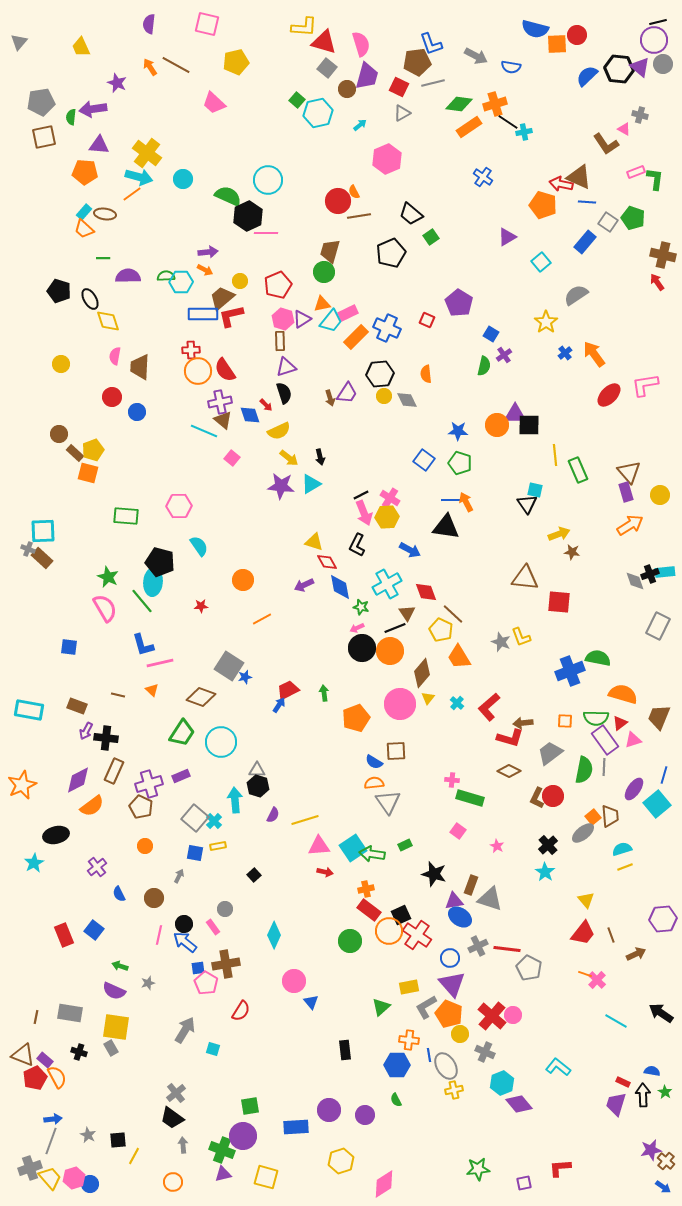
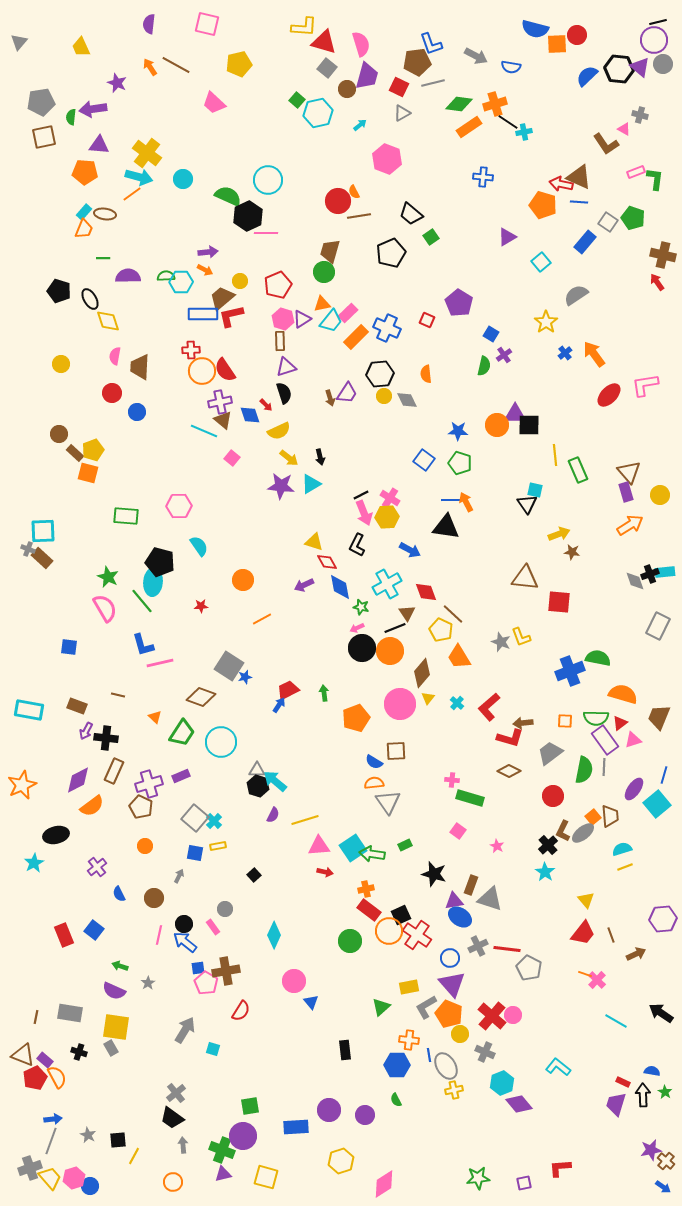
yellow pentagon at (236, 62): moved 3 px right, 2 px down
pink hexagon at (387, 159): rotated 16 degrees counterclockwise
blue cross at (483, 177): rotated 30 degrees counterclockwise
blue line at (587, 202): moved 8 px left
orange trapezoid at (84, 229): rotated 110 degrees counterclockwise
pink rectangle at (348, 313): rotated 18 degrees counterclockwise
orange circle at (198, 371): moved 4 px right
red circle at (112, 397): moved 4 px up
orange triangle at (152, 690): moved 3 px right, 27 px down
brown L-shape at (537, 798): moved 26 px right, 33 px down
cyan arrow at (235, 800): moved 40 px right, 19 px up; rotated 45 degrees counterclockwise
brown cross at (226, 964): moved 7 px down
gray star at (148, 983): rotated 16 degrees counterclockwise
green star at (478, 1169): moved 9 px down
blue circle at (90, 1184): moved 2 px down
